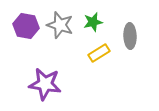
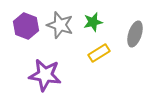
purple hexagon: rotated 10 degrees clockwise
gray ellipse: moved 5 px right, 2 px up; rotated 20 degrees clockwise
purple star: moved 9 px up
